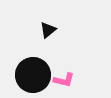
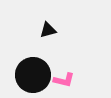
black triangle: rotated 24 degrees clockwise
